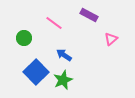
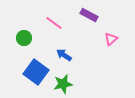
blue square: rotated 10 degrees counterclockwise
green star: moved 4 px down; rotated 12 degrees clockwise
